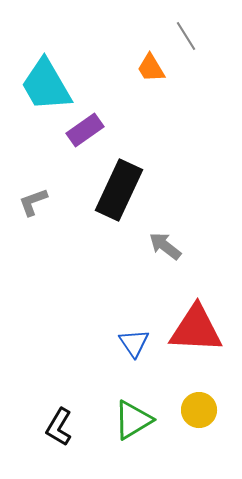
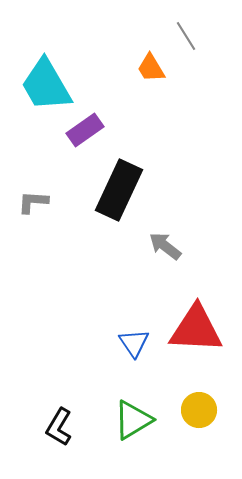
gray L-shape: rotated 24 degrees clockwise
